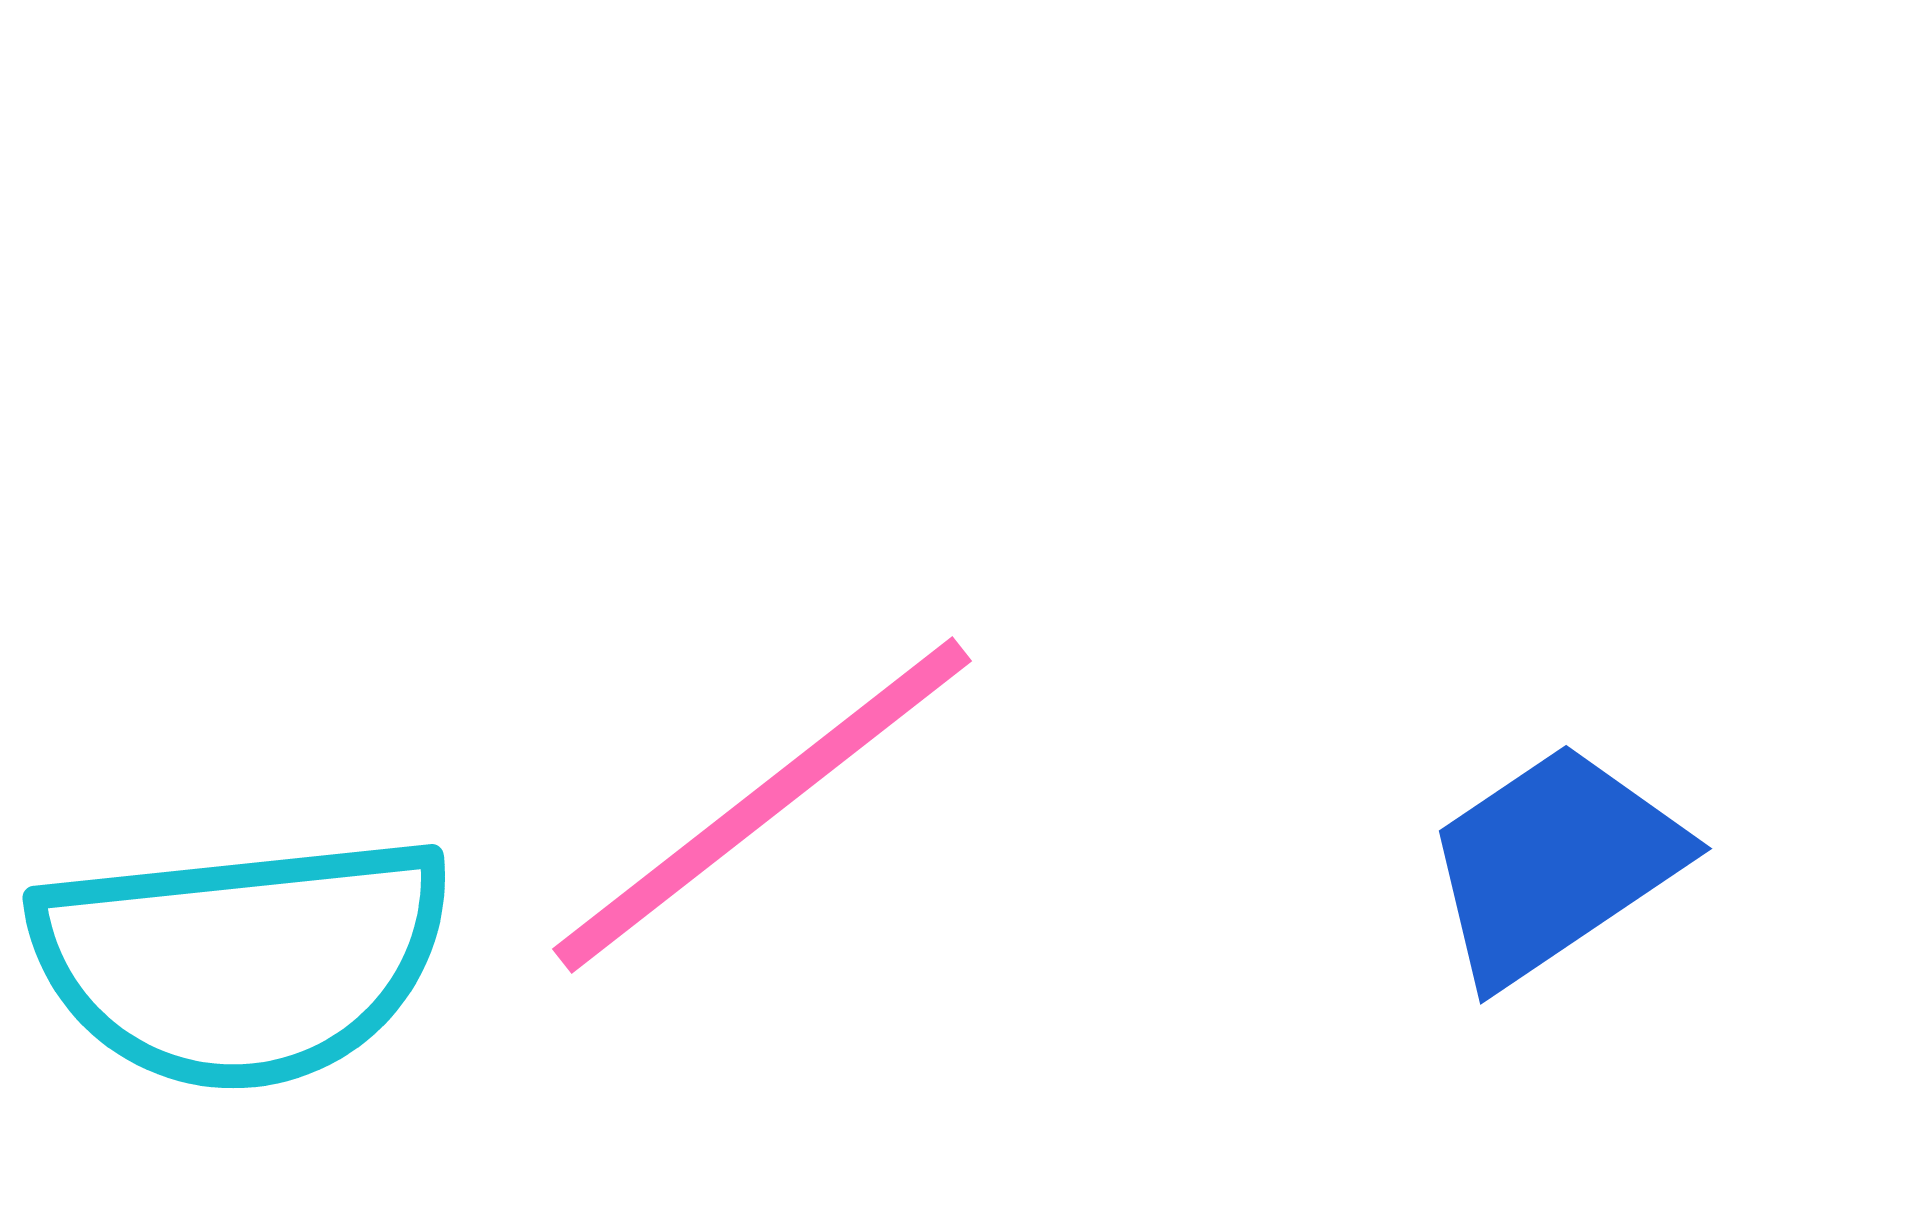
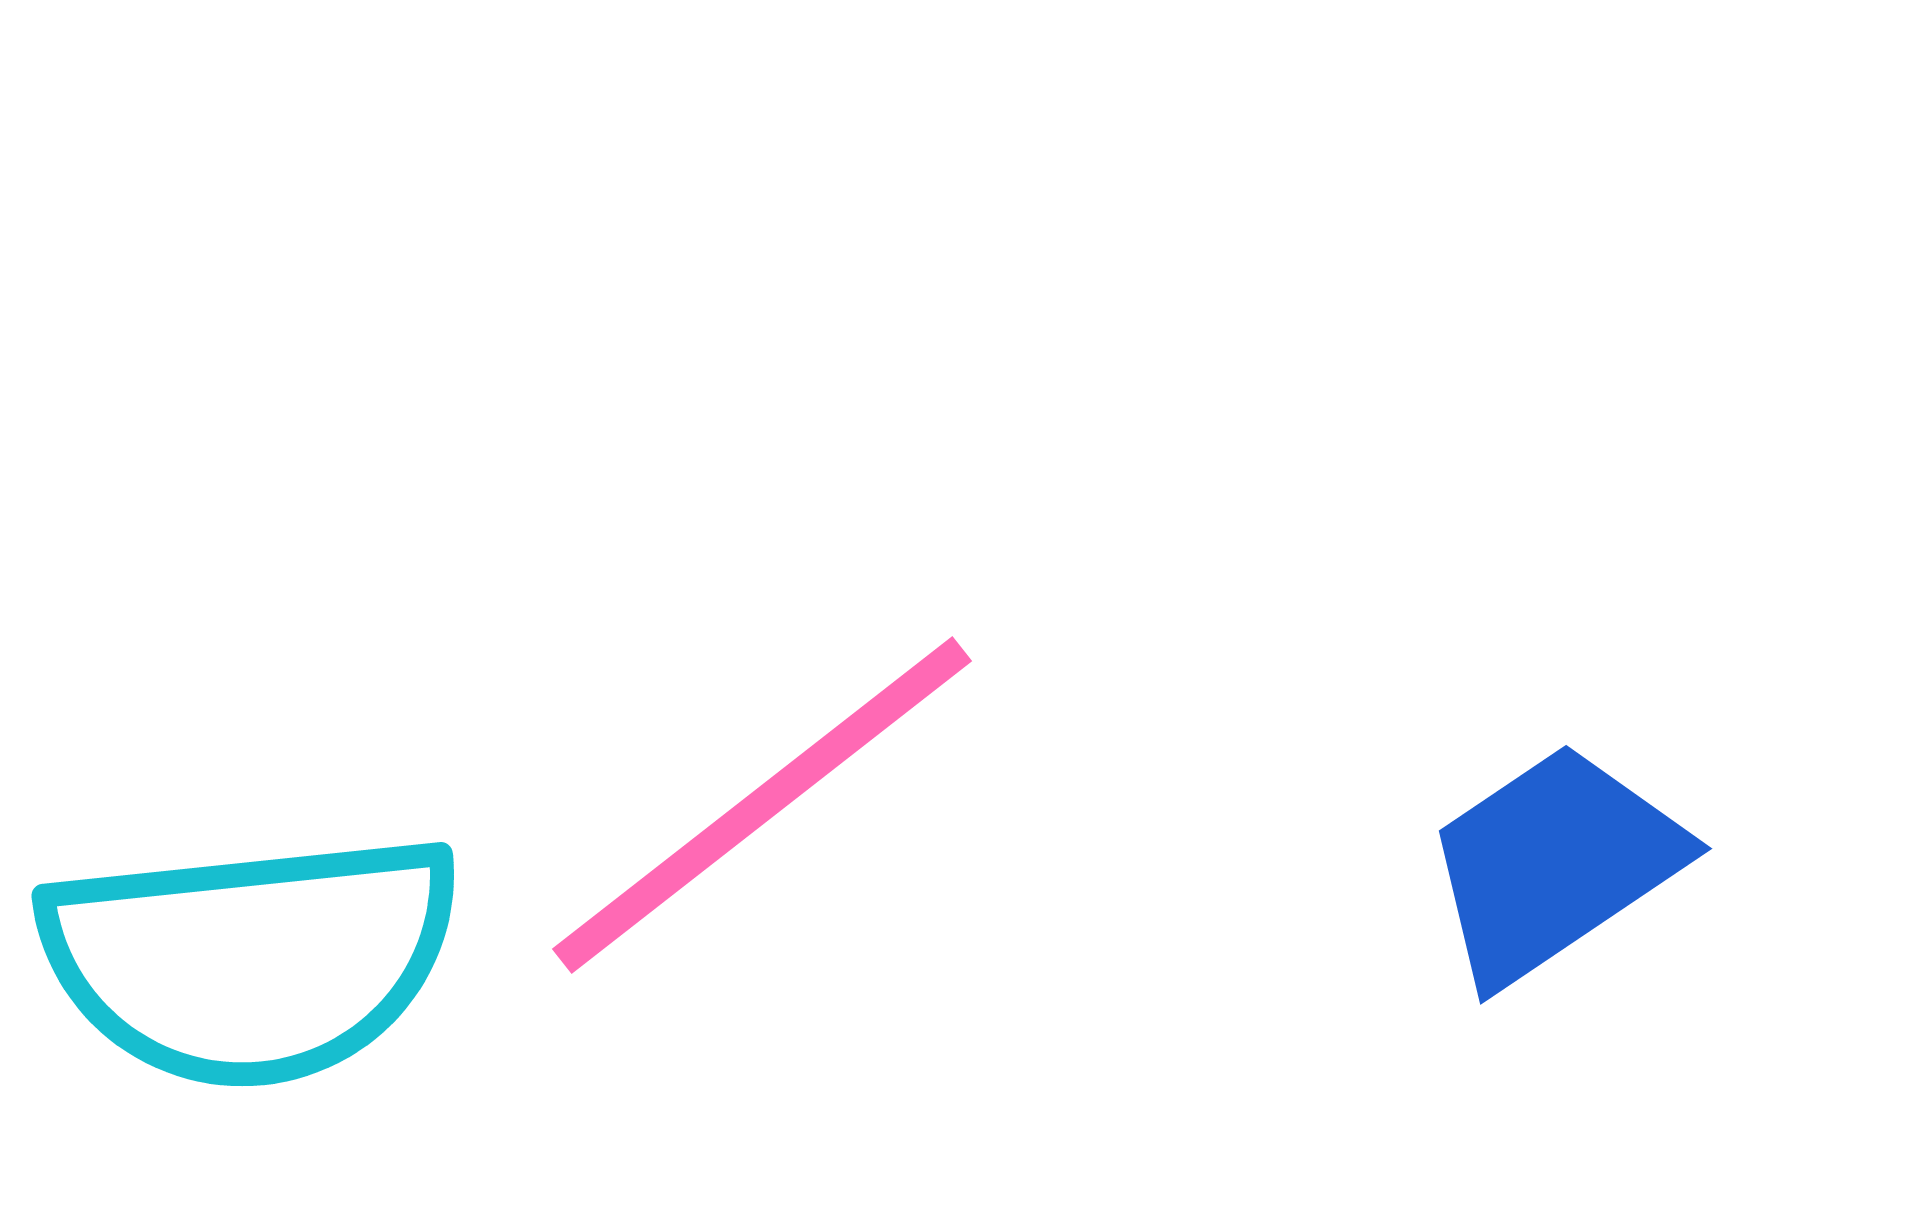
cyan semicircle: moved 9 px right, 2 px up
